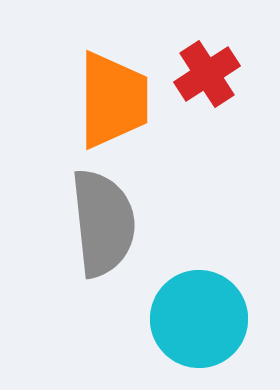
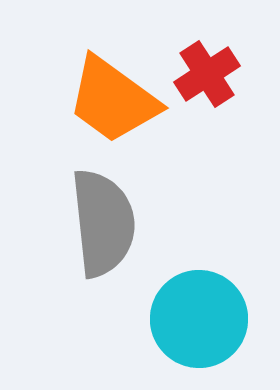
orange trapezoid: rotated 126 degrees clockwise
